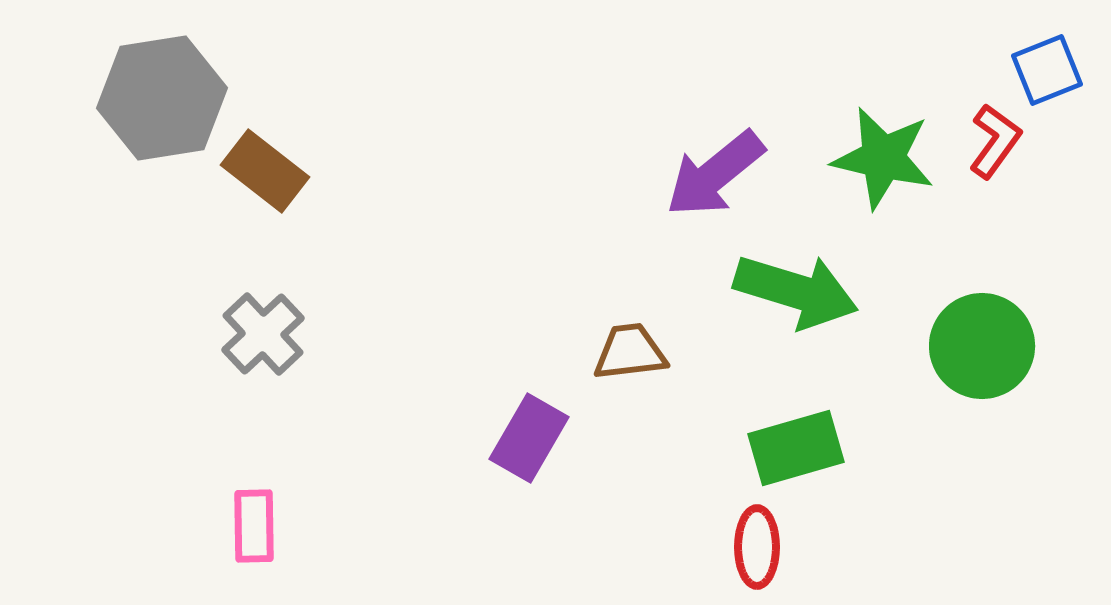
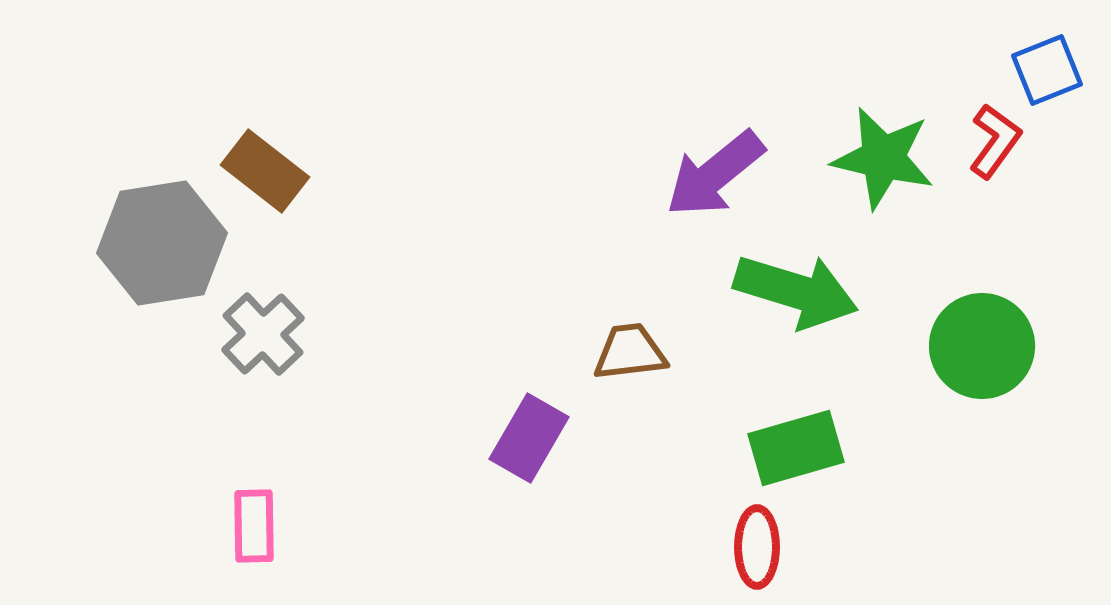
gray hexagon: moved 145 px down
